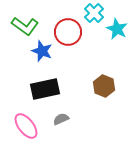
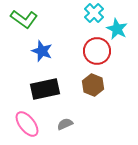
green L-shape: moved 1 px left, 7 px up
red circle: moved 29 px right, 19 px down
brown hexagon: moved 11 px left, 1 px up
gray semicircle: moved 4 px right, 5 px down
pink ellipse: moved 1 px right, 2 px up
